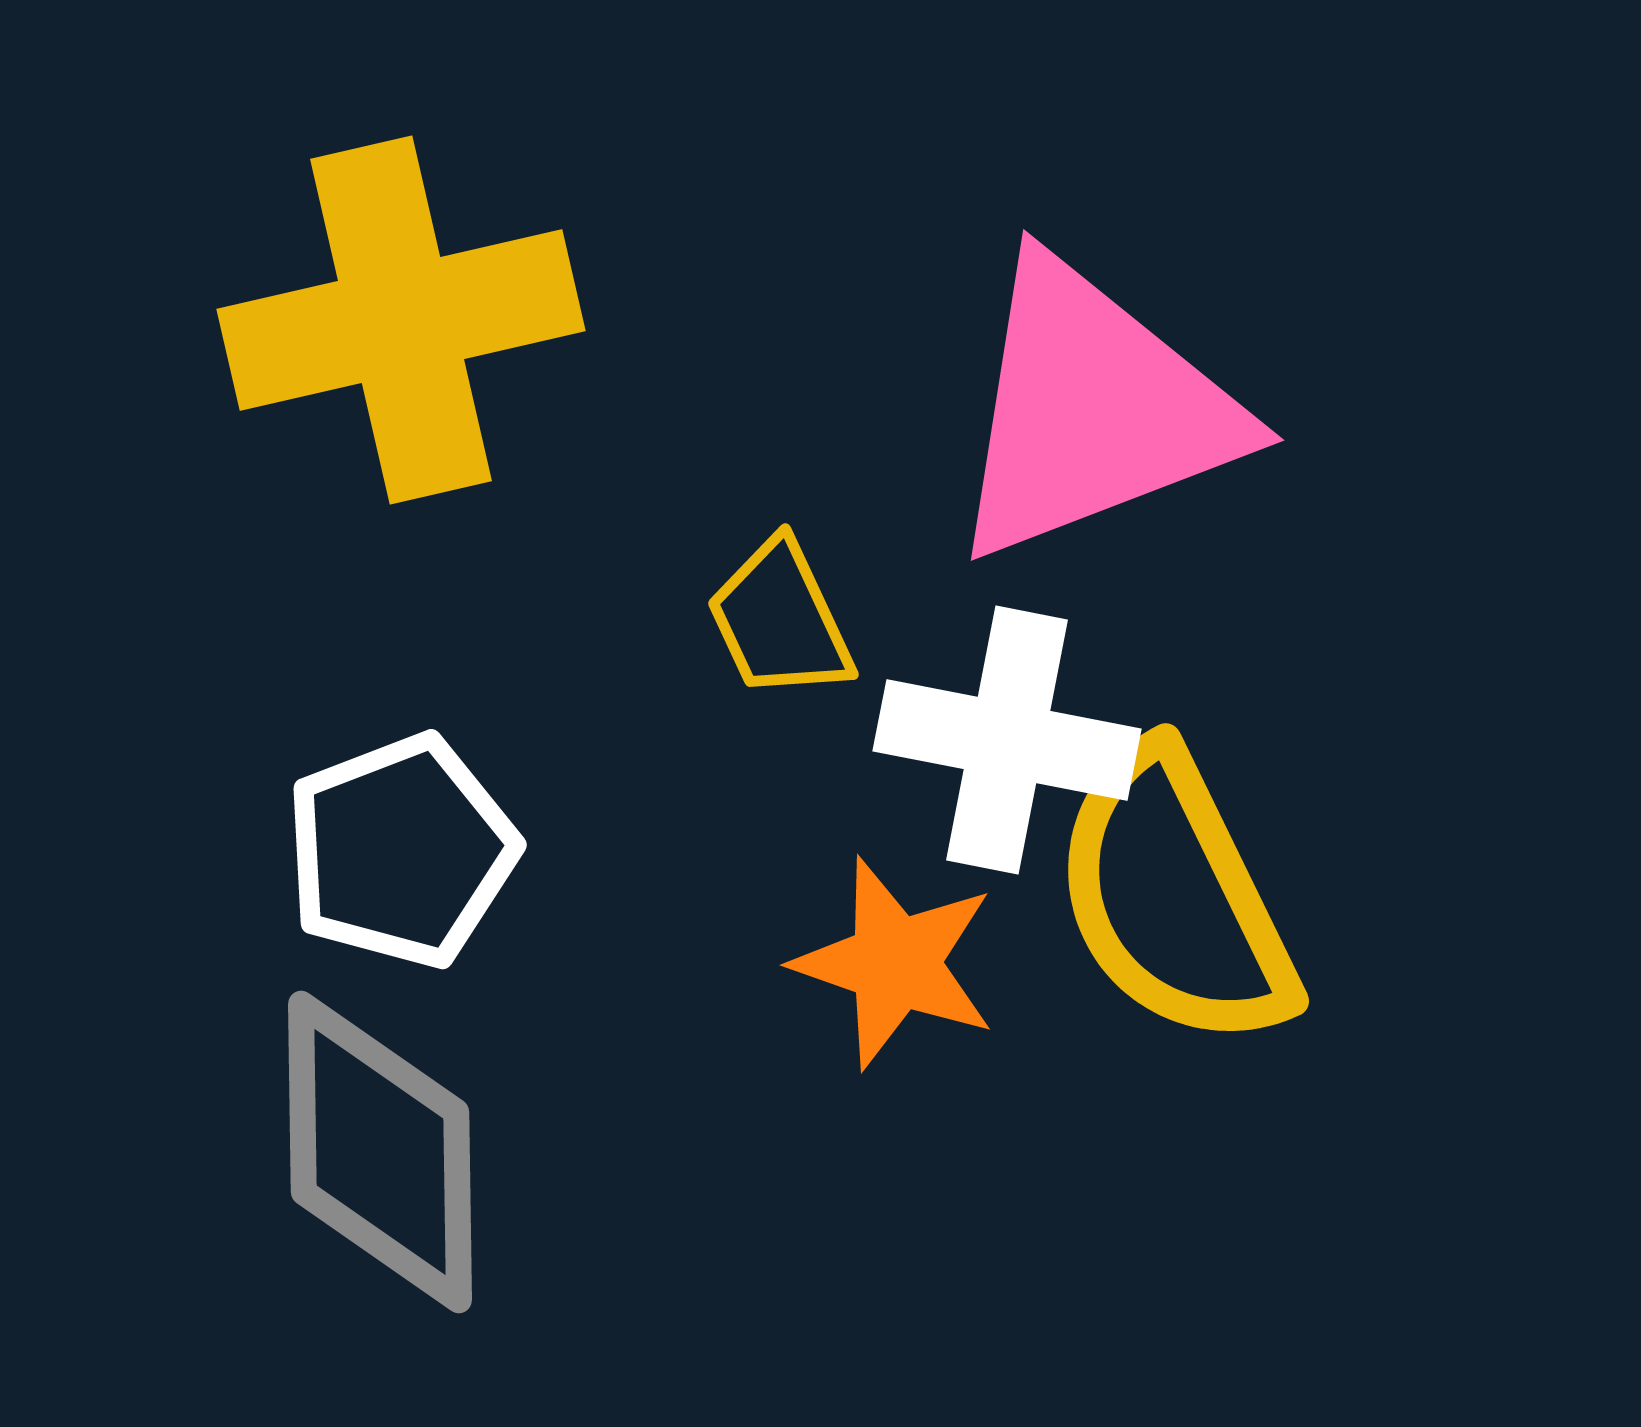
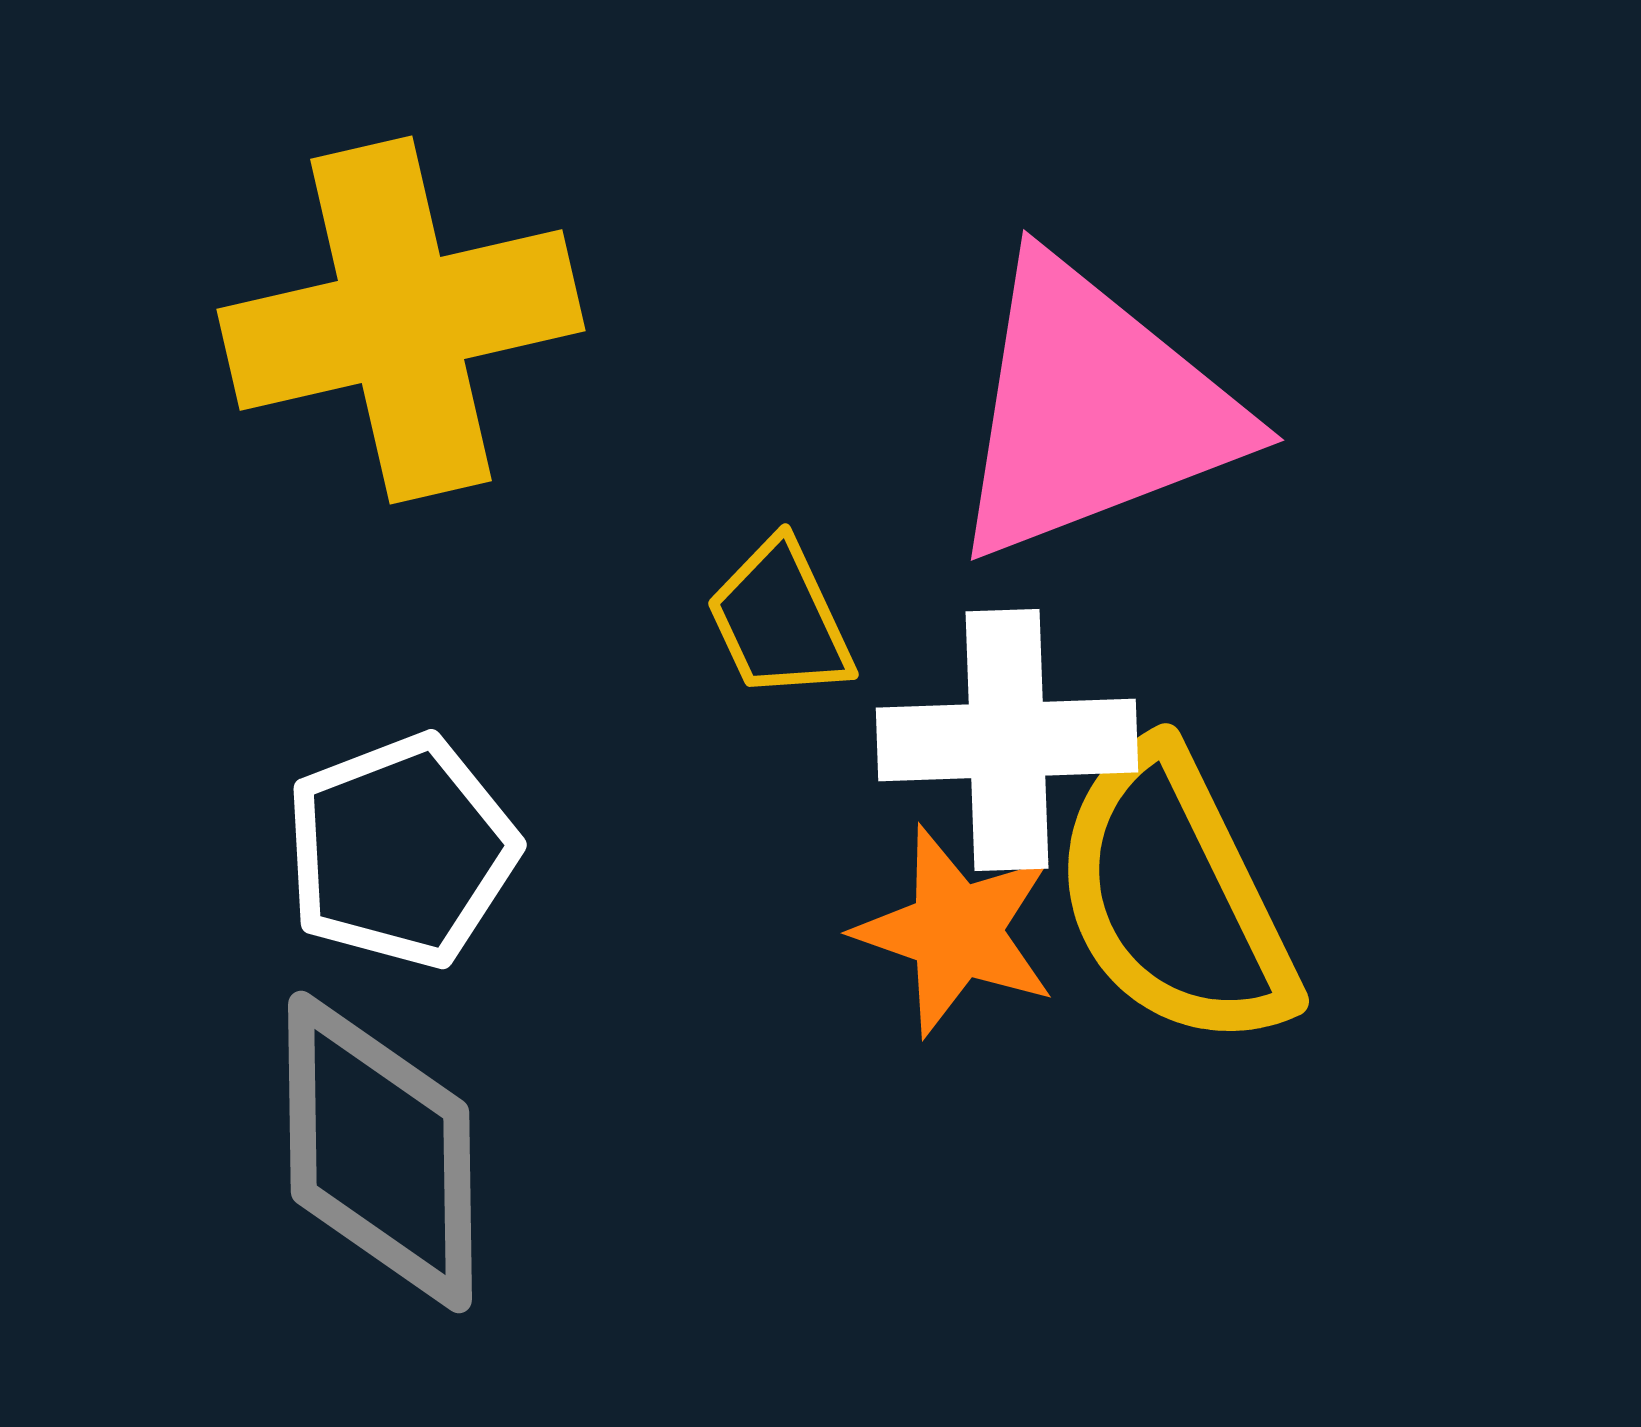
white cross: rotated 13 degrees counterclockwise
orange star: moved 61 px right, 32 px up
